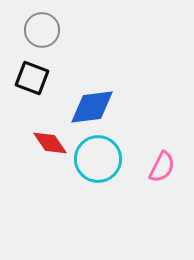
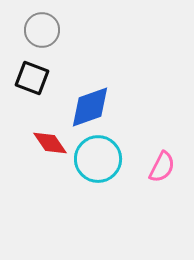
blue diamond: moved 2 px left; rotated 12 degrees counterclockwise
